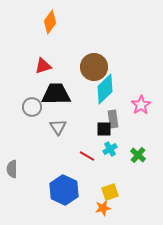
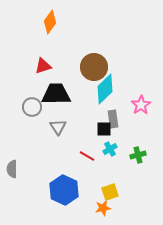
green cross: rotated 35 degrees clockwise
